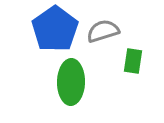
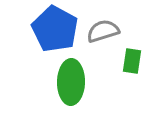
blue pentagon: rotated 9 degrees counterclockwise
green rectangle: moved 1 px left
